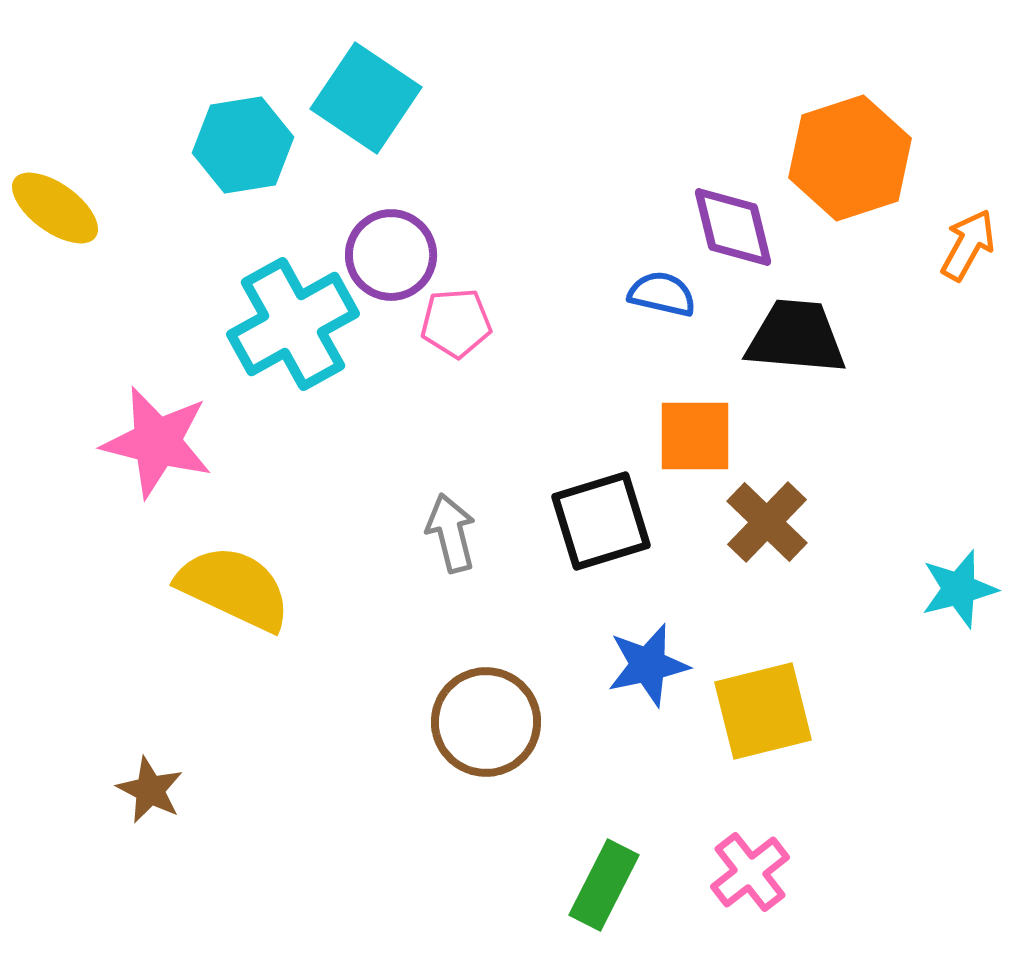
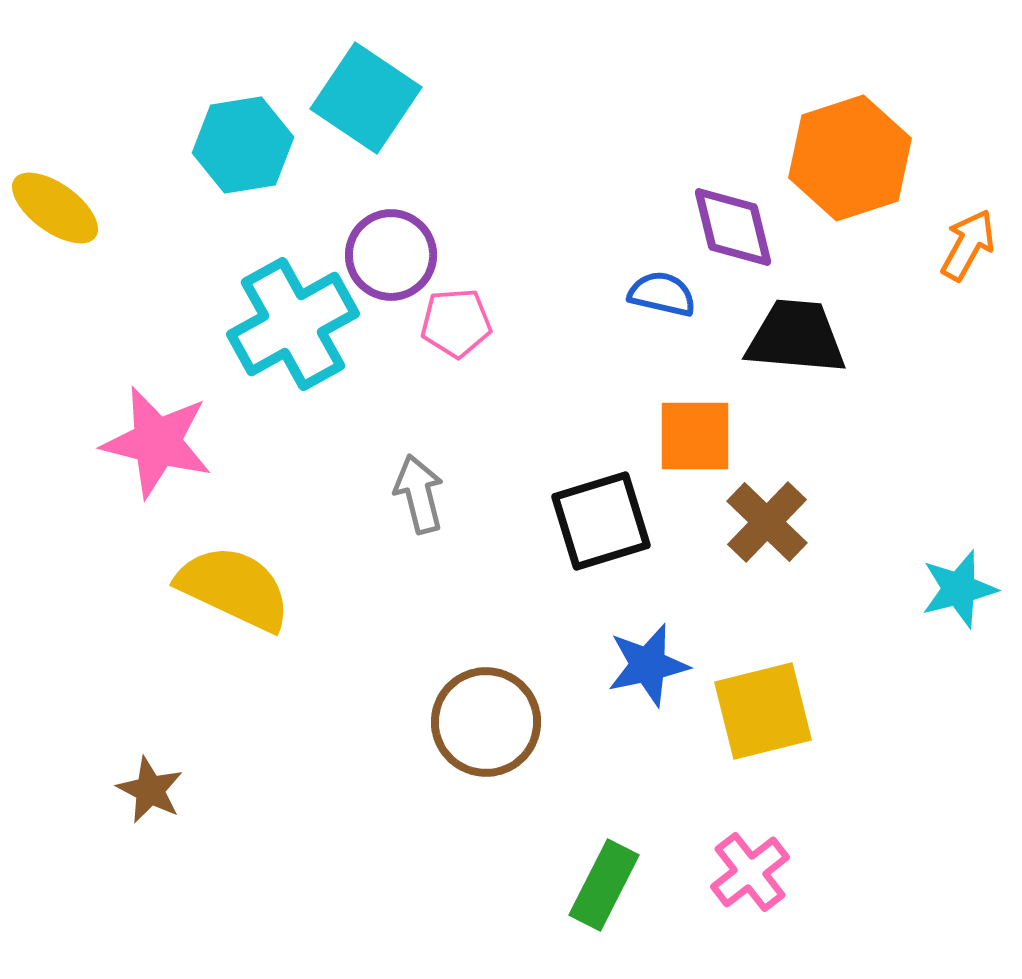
gray arrow: moved 32 px left, 39 px up
